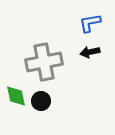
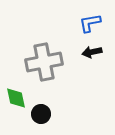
black arrow: moved 2 px right
green diamond: moved 2 px down
black circle: moved 13 px down
